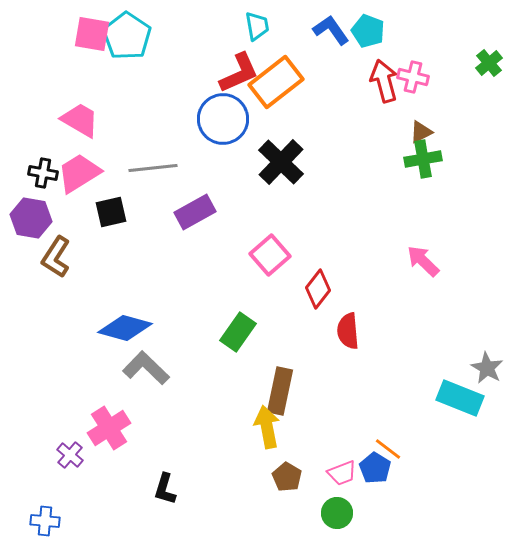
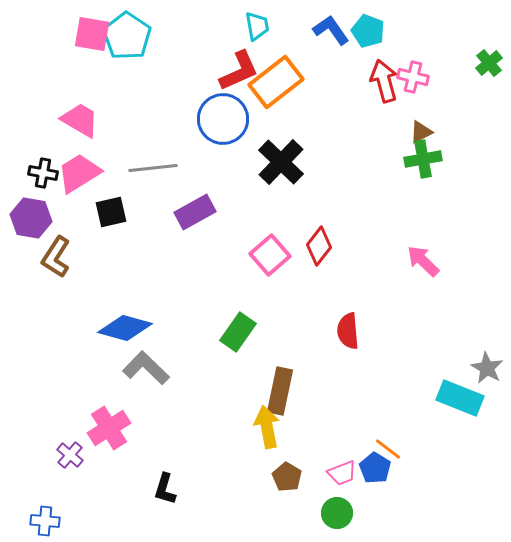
red L-shape at (239, 73): moved 2 px up
red diamond at (318, 289): moved 1 px right, 43 px up
